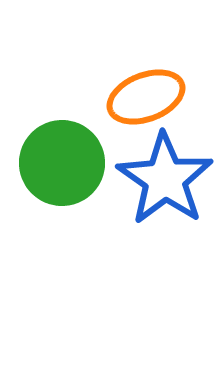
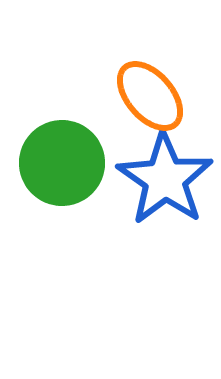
orange ellipse: moved 4 px right, 1 px up; rotated 70 degrees clockwise
